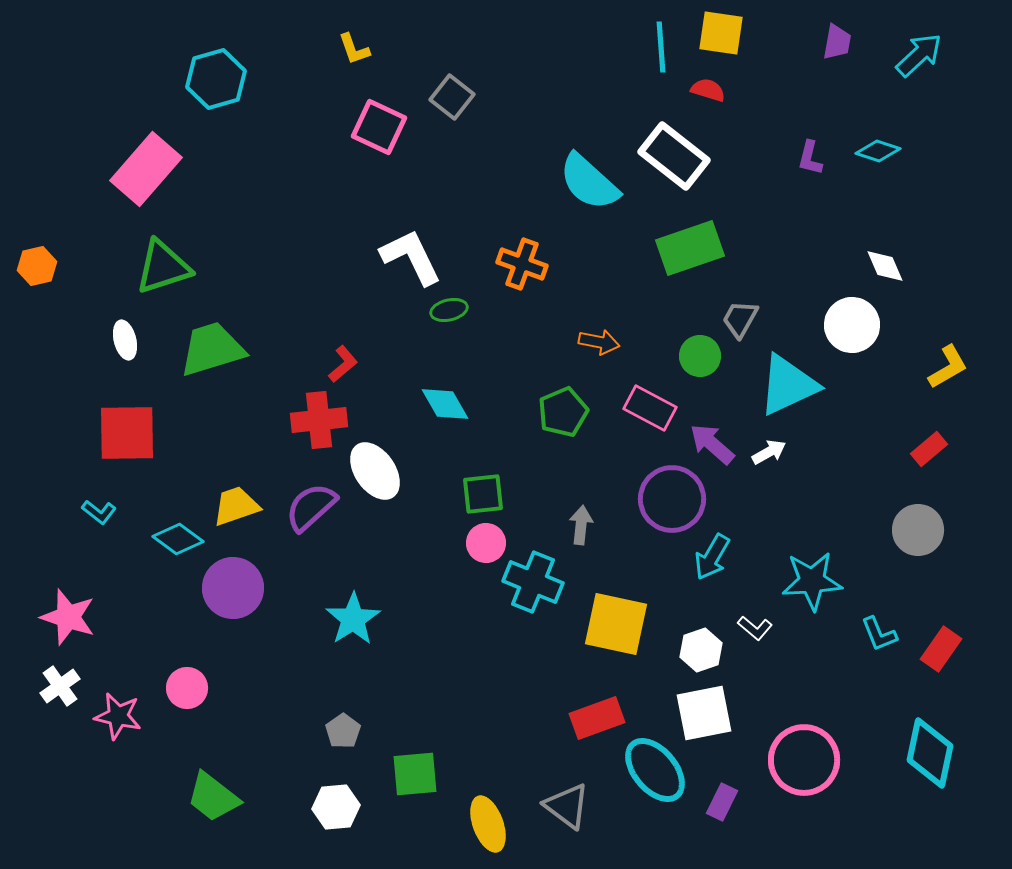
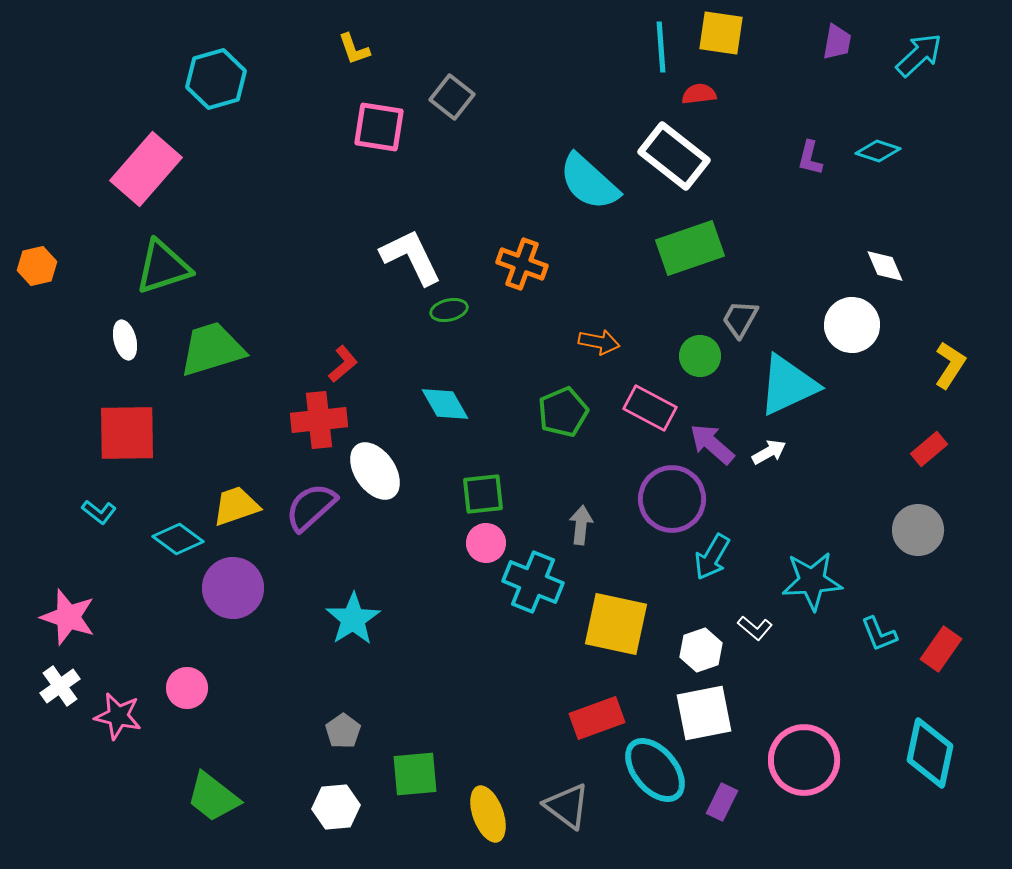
red semicircle at (708, 90): moved 9 px left, 4 px down; rotated 24 degrees counterclockwise
pink square at (379, 127): rotated 16 degrees counterclockwise
yellow L-shape at (948, 367): moved 2 px right, 2 px up; rotated 27 degrees counterclockwise
yellow ellipse at (488, 824): moved 10 px up
